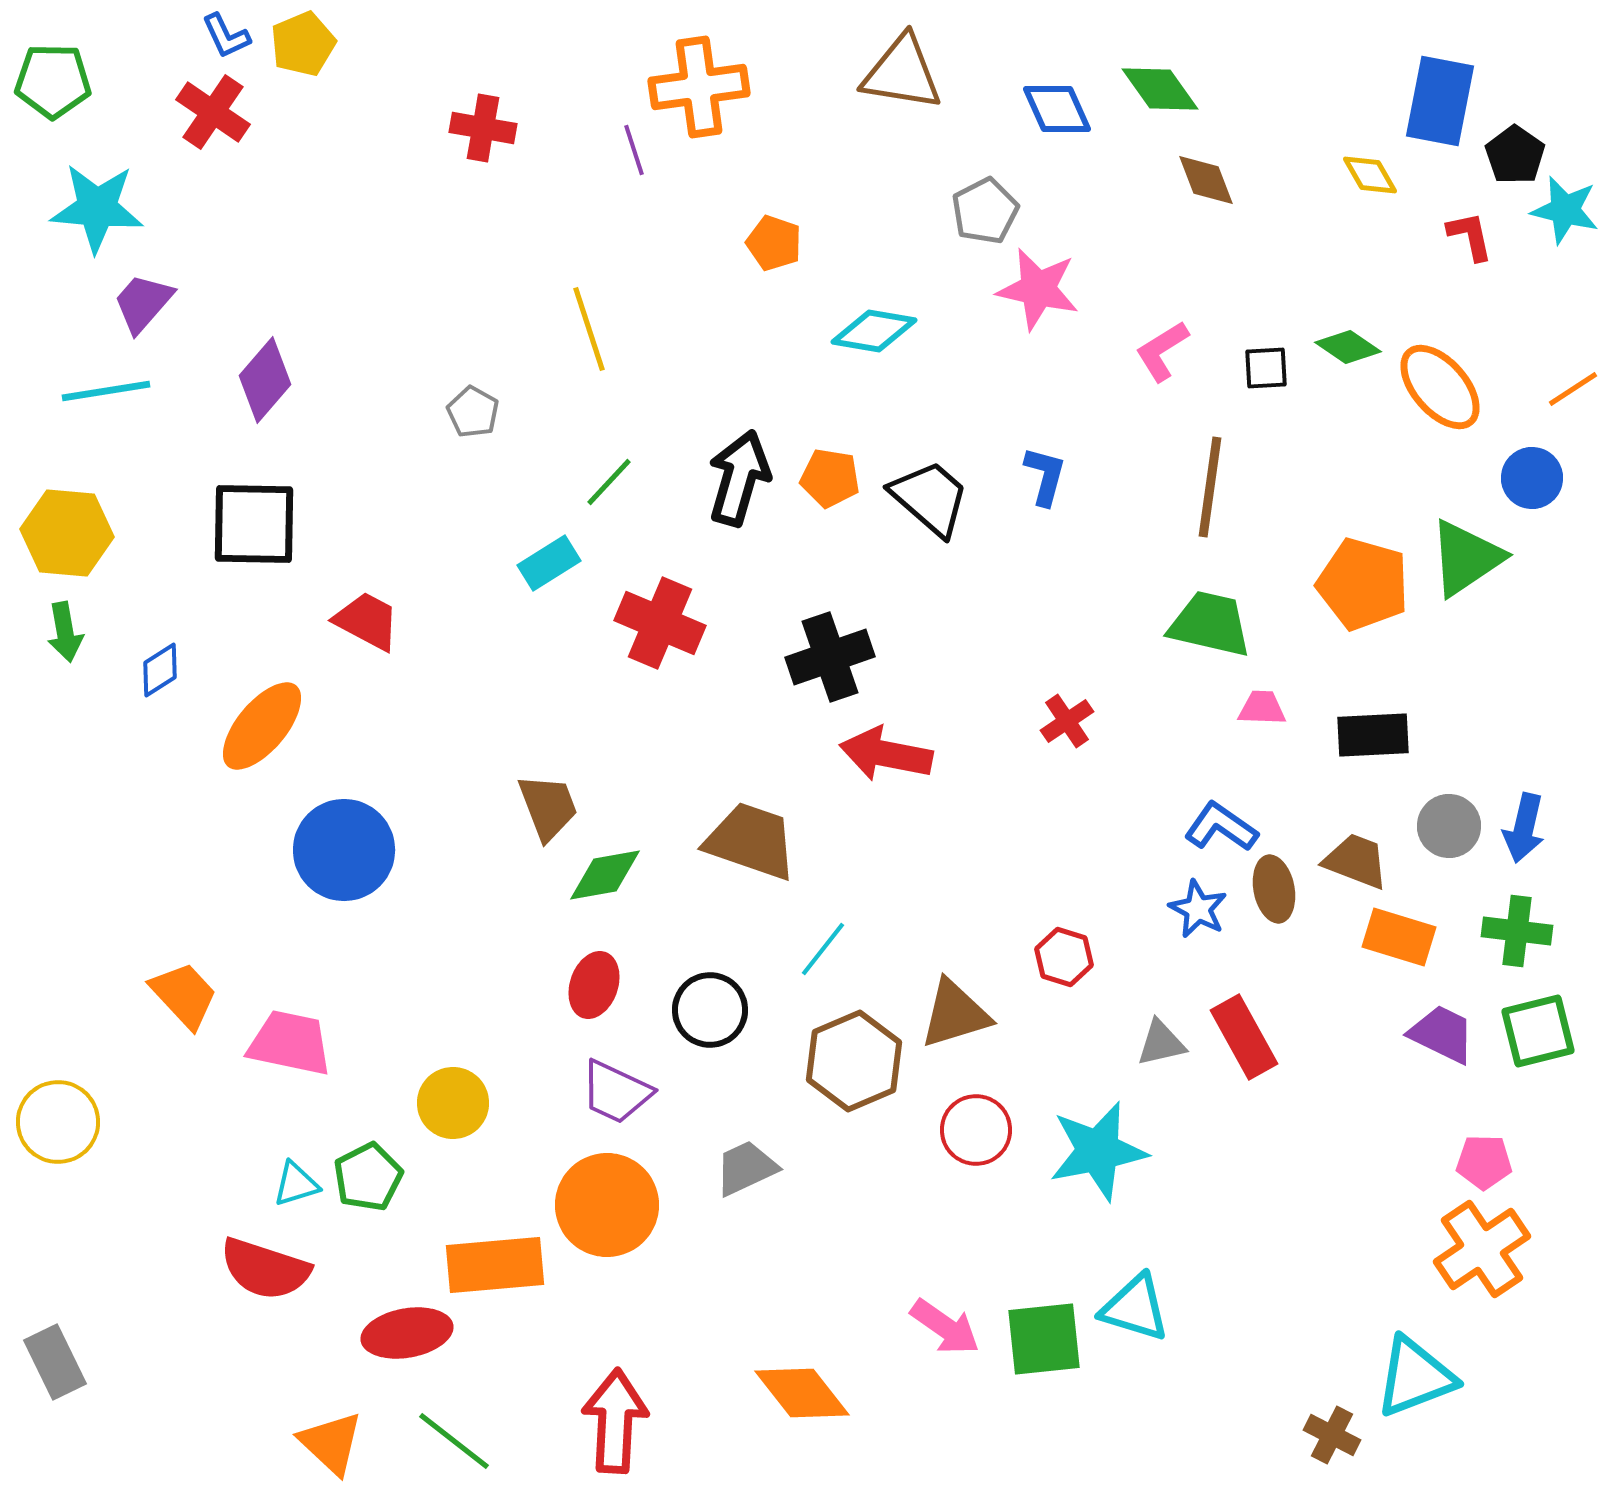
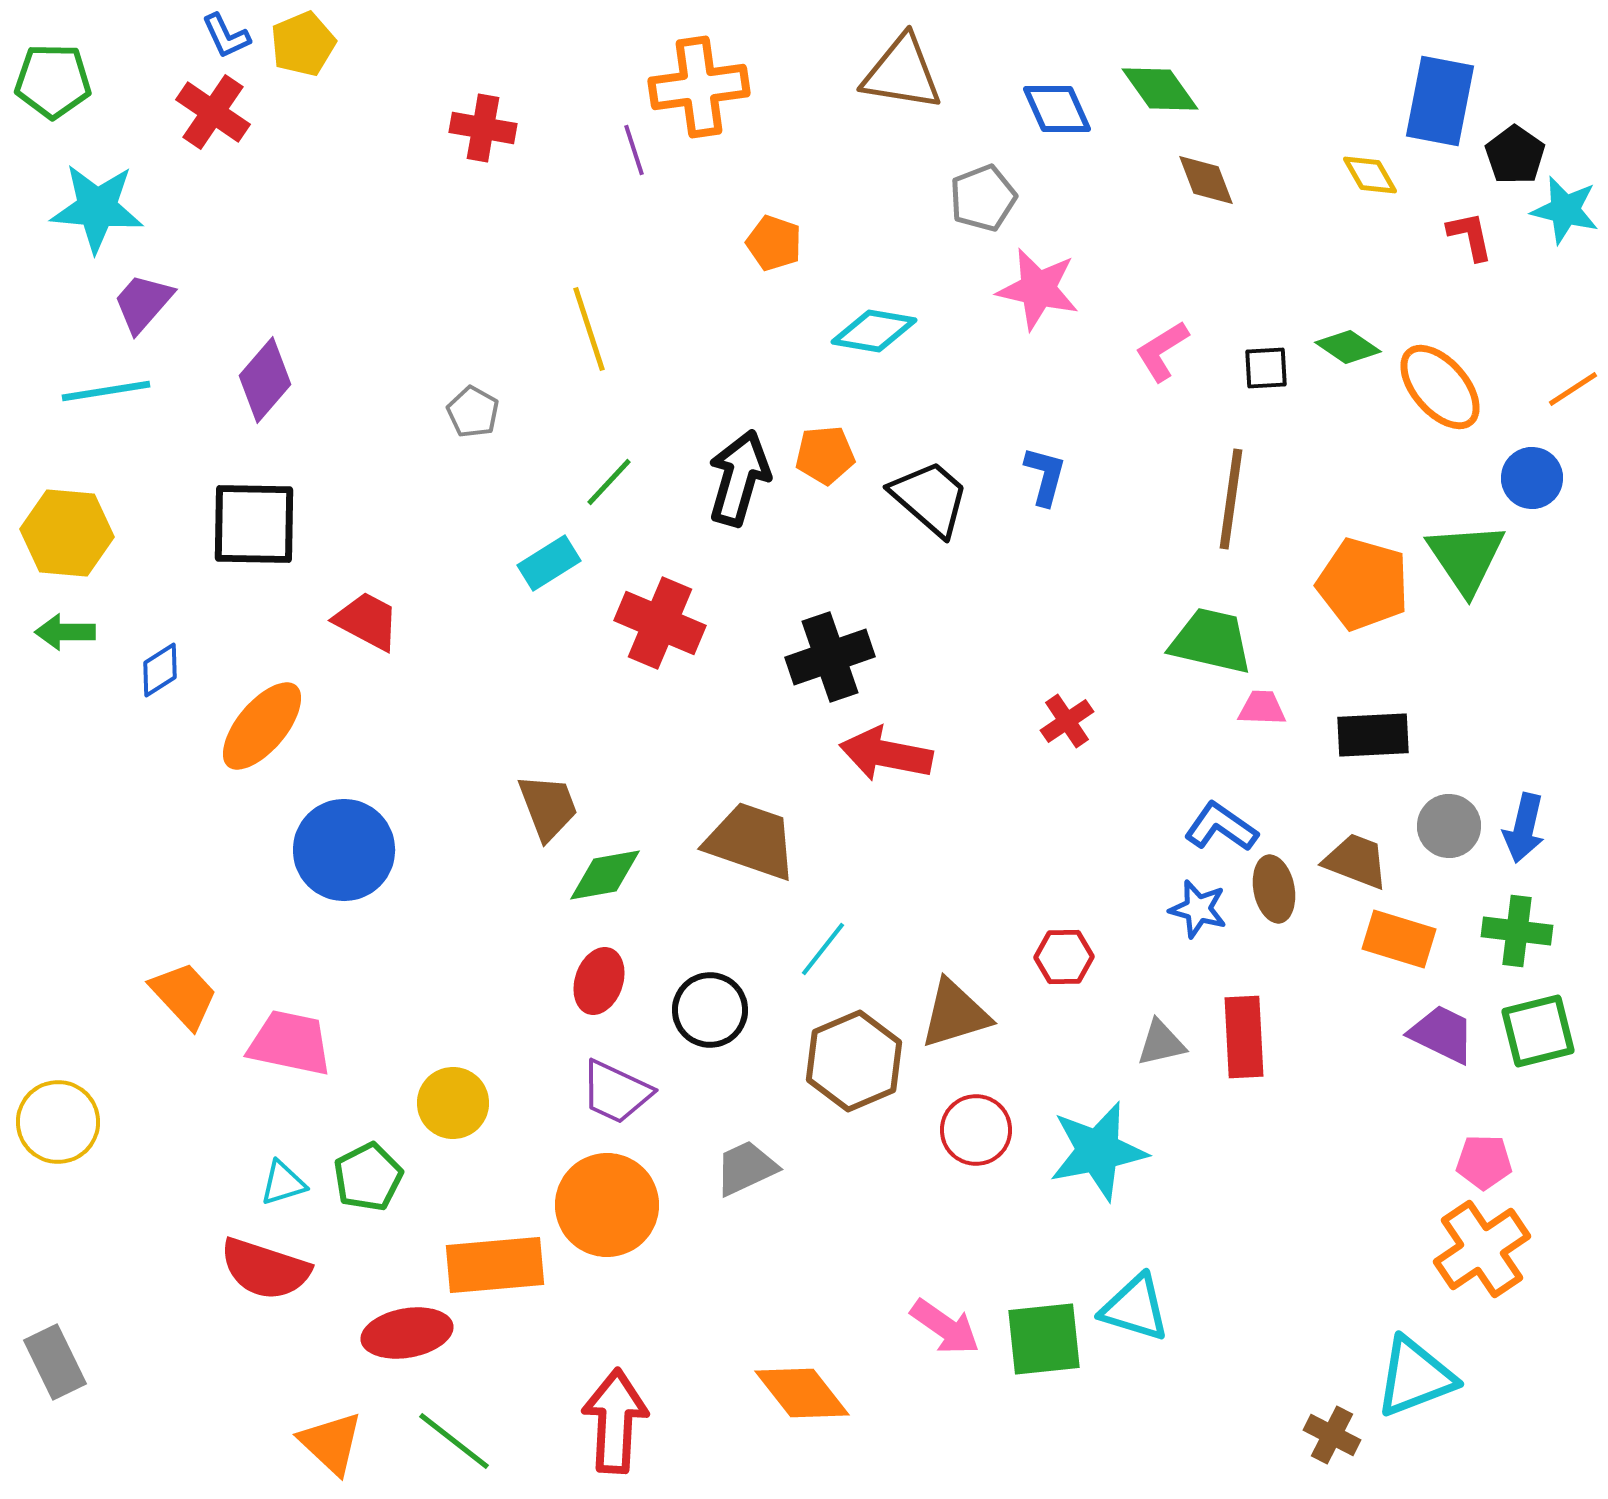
gray pentagon at (985, 211): moved 2 px left, 13 px up; rotated 6 degrees clockwise
orange pentagon at (830, 478): moved 5 px left, 23 px up; rotated 14 degrees counterclockwise
brown line at (1210, 487): moved 21 px right, 12 px down
green triangle at (1466, 558): rotated 30 degrees counterclockwise
green trapezoid at (1210, 624): moved 1 px right, 17 px down
green arrow at (65, 632): rotated 100 degrees clockwise
blue star at (1198, 909): rotated 12 degrees counterclockwise
orange rectangle at (1399, 937): moved 2 px down
red hexagon at (1064, 957): rotated 18 degrees counterclockwise
red ellipse at (594, 985): moved 5 px right, 4 px up
red rectangle at (1244, 1037): rotated 26 degrees clockwise
cyan triangle at (296, 1184): moved 13 px left, 1 px up
